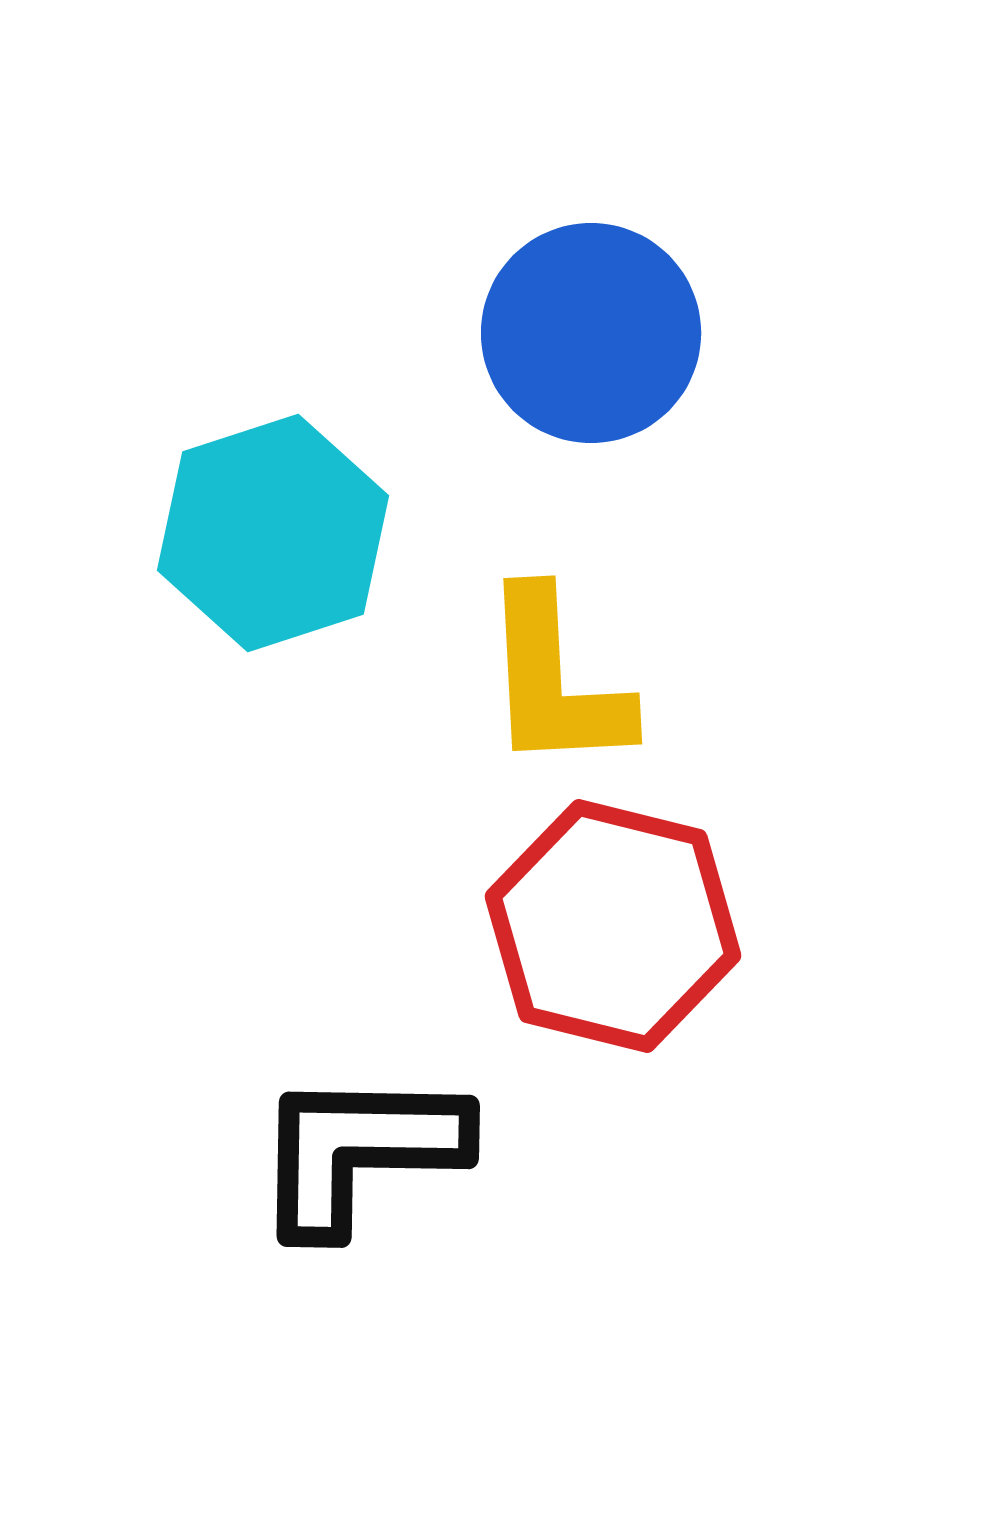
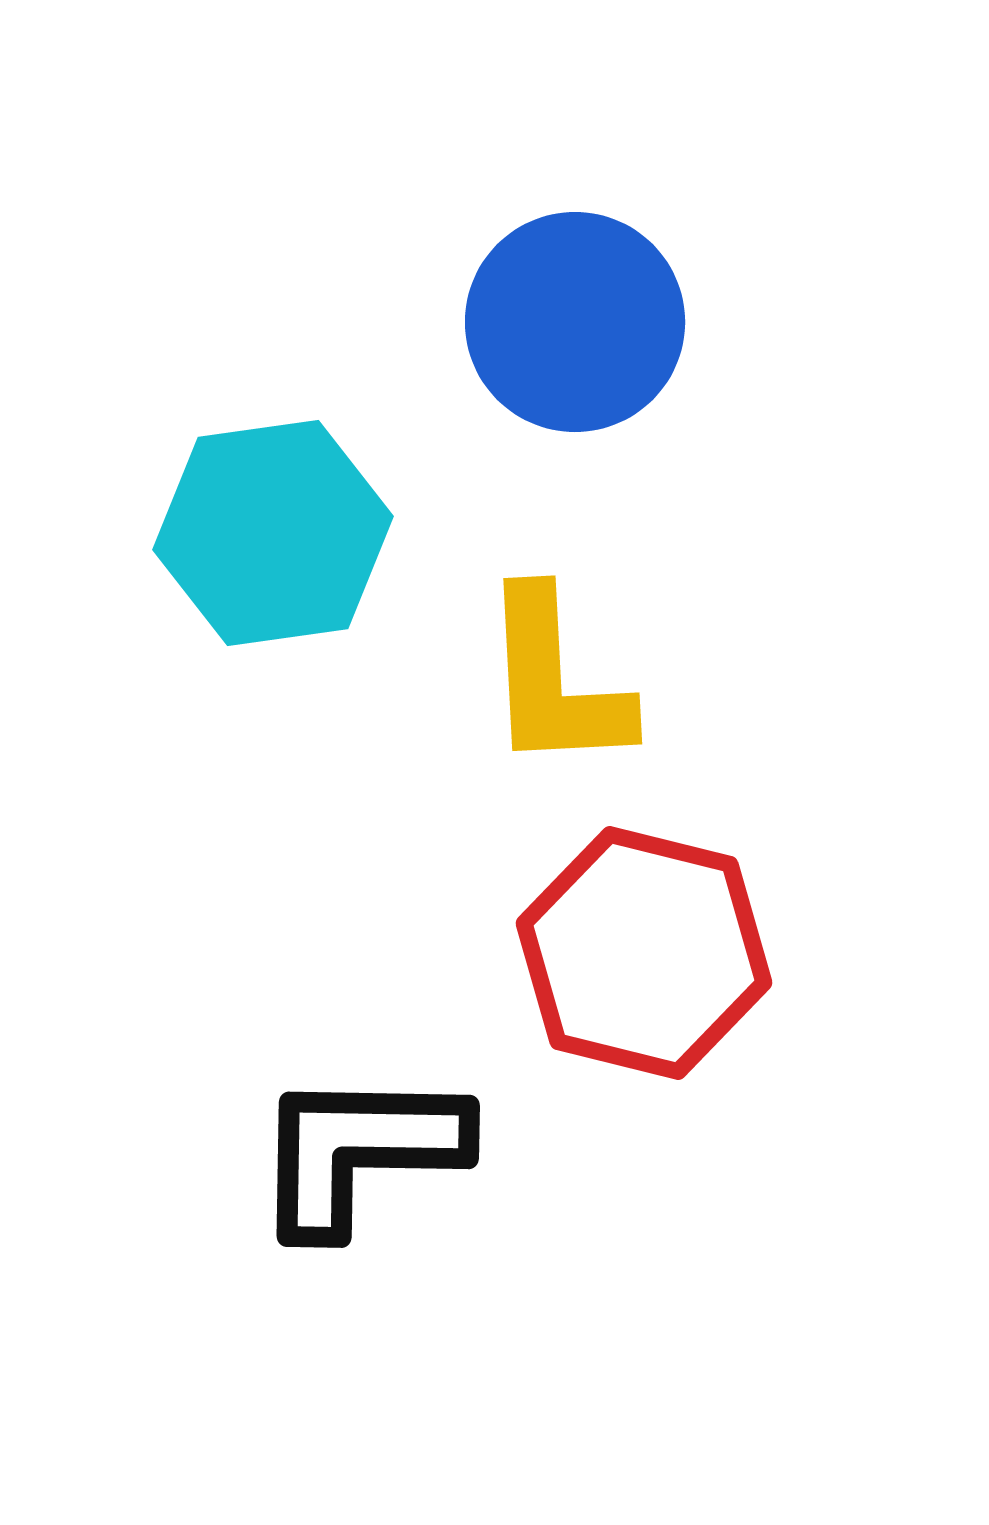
blue circle: moved 16 px left, 11 px up
cyan hexagon: rotated 10 degrees clockwise
red hexagon: moved 31 px right, 27 px down
